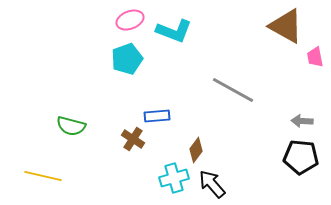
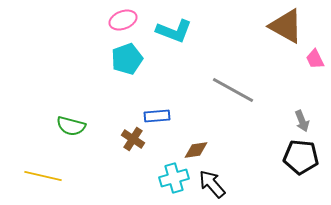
pink ellipse: moved 7 px left
pink trapezoid: moved 2 px down; rotated 15 degrees counterclockwise
gray arrow: rotated 115 degrees counterclockwise
brown diamond: rotated 45 degrees clockwise
